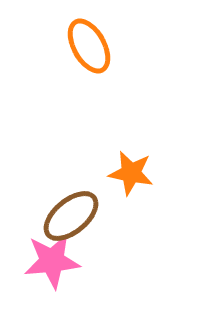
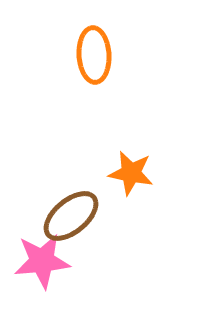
orange ellipse: moved 5 px right, 9 px down; rotated 26 degrees clockwise
pink star: moved 10 px left
